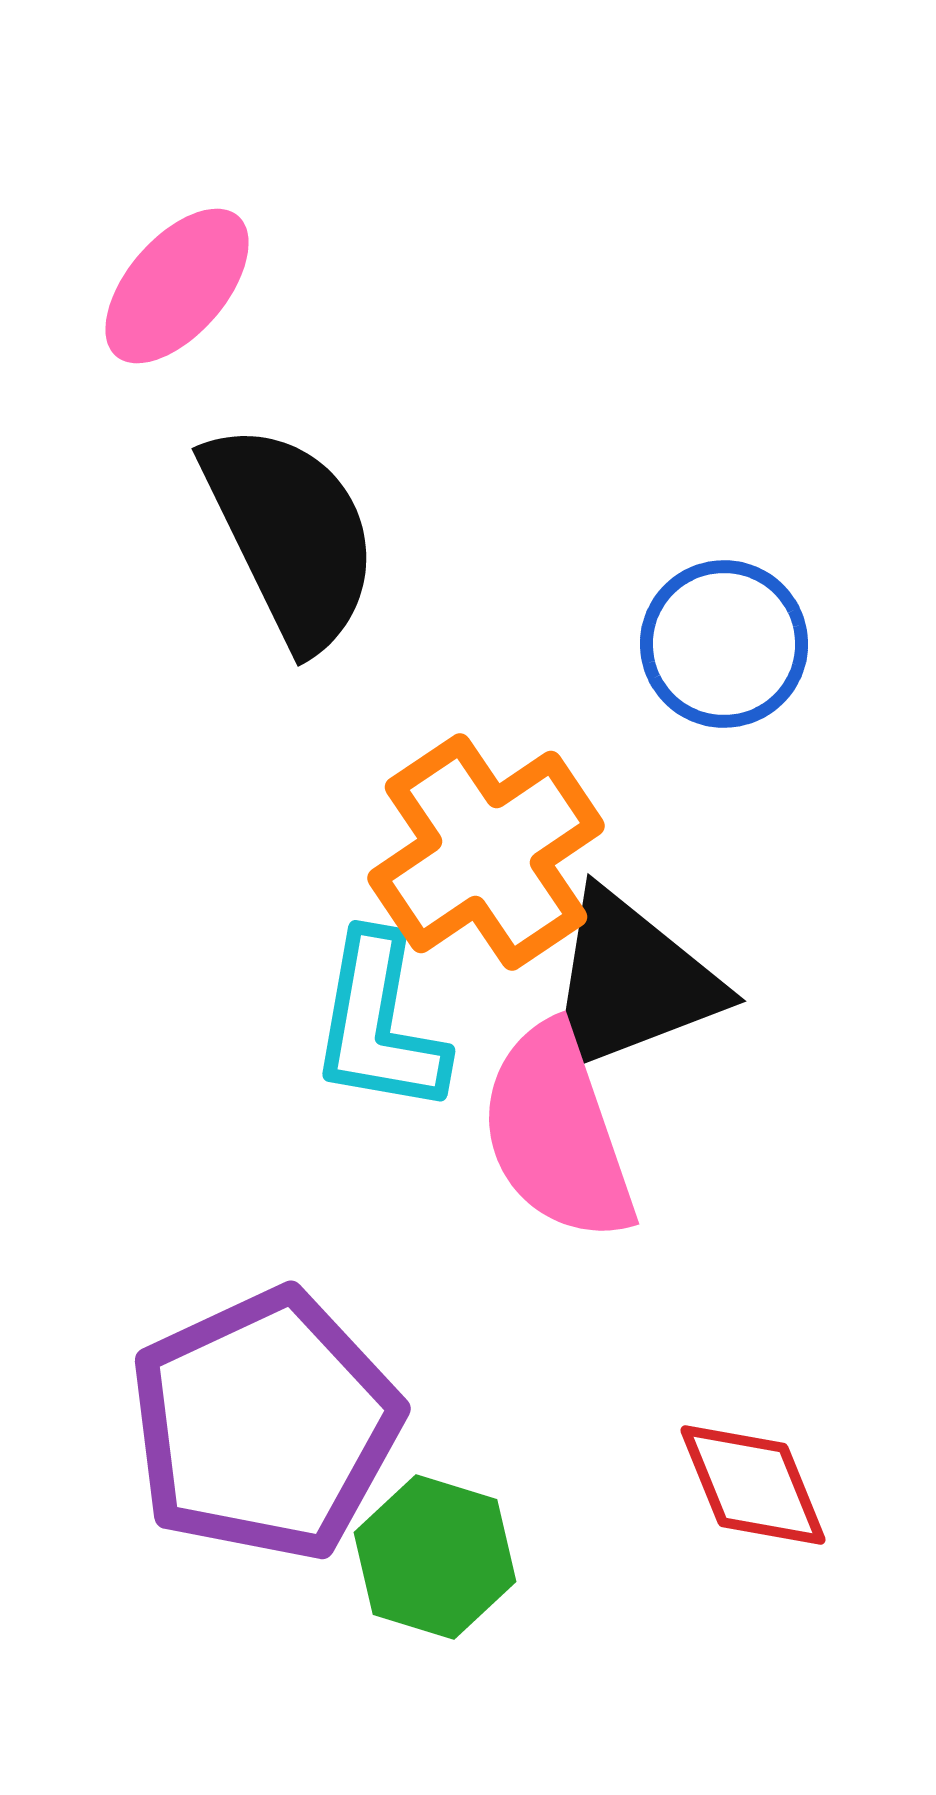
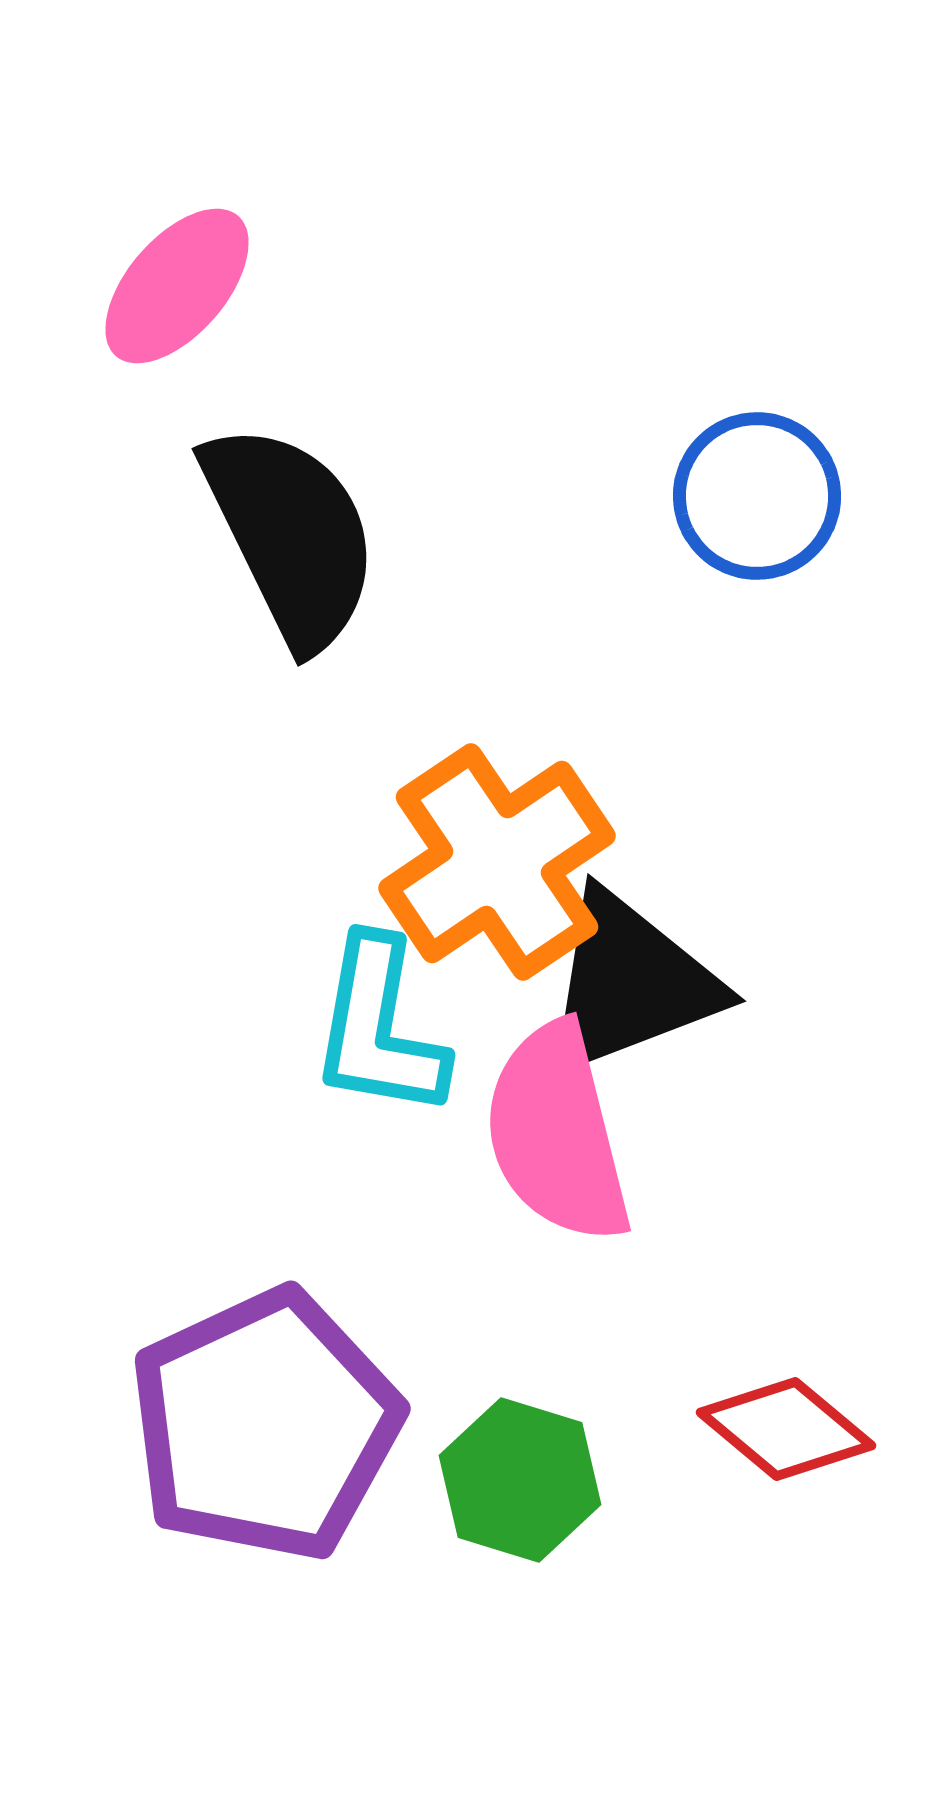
blue circle: moved 33 px right, 148 px up
orange cross: moved 11 px right, 10 px down
cyan L-shape: moved 4 px down
pink semicircle: rotated 5 degrees clockwise
red diamond: moved 33 px right, 56 px up; rotated 28 degrees counterclockwise
green hexagon: moved 85 px right, 77 px up
